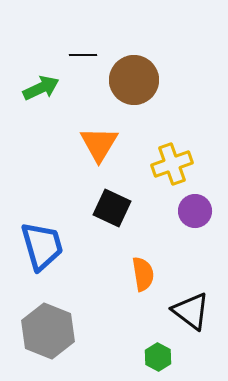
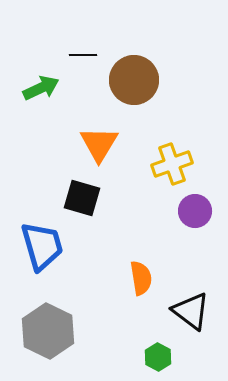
black square: moved 30 px left, 10 px up; rotated 9 degrees counterclockwise
orange semicircle: moved 2 px left, 4 px down
gray hexagon: rotated 4 degrees clockwise
